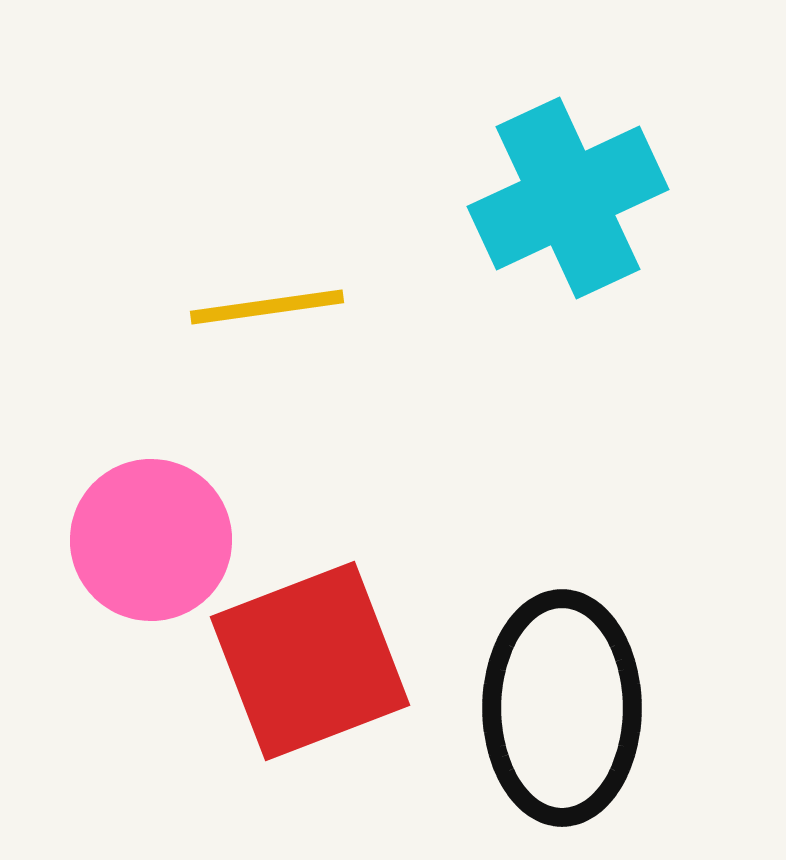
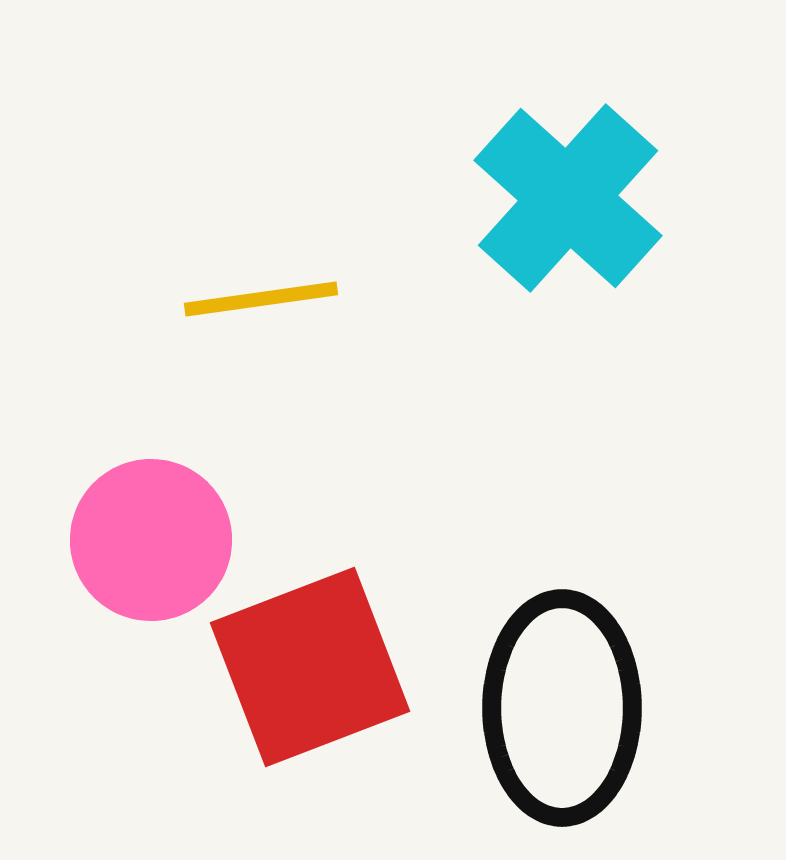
cyan cross: rotated 23 degrees counterclockwise
yellow line: moved 6 px left, 8 px up
red square: moved 6 px down
